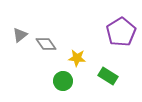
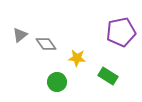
purple pentagon: rotated 20 degrees clockwise
green circle: moved 6 px left, 1 px down
